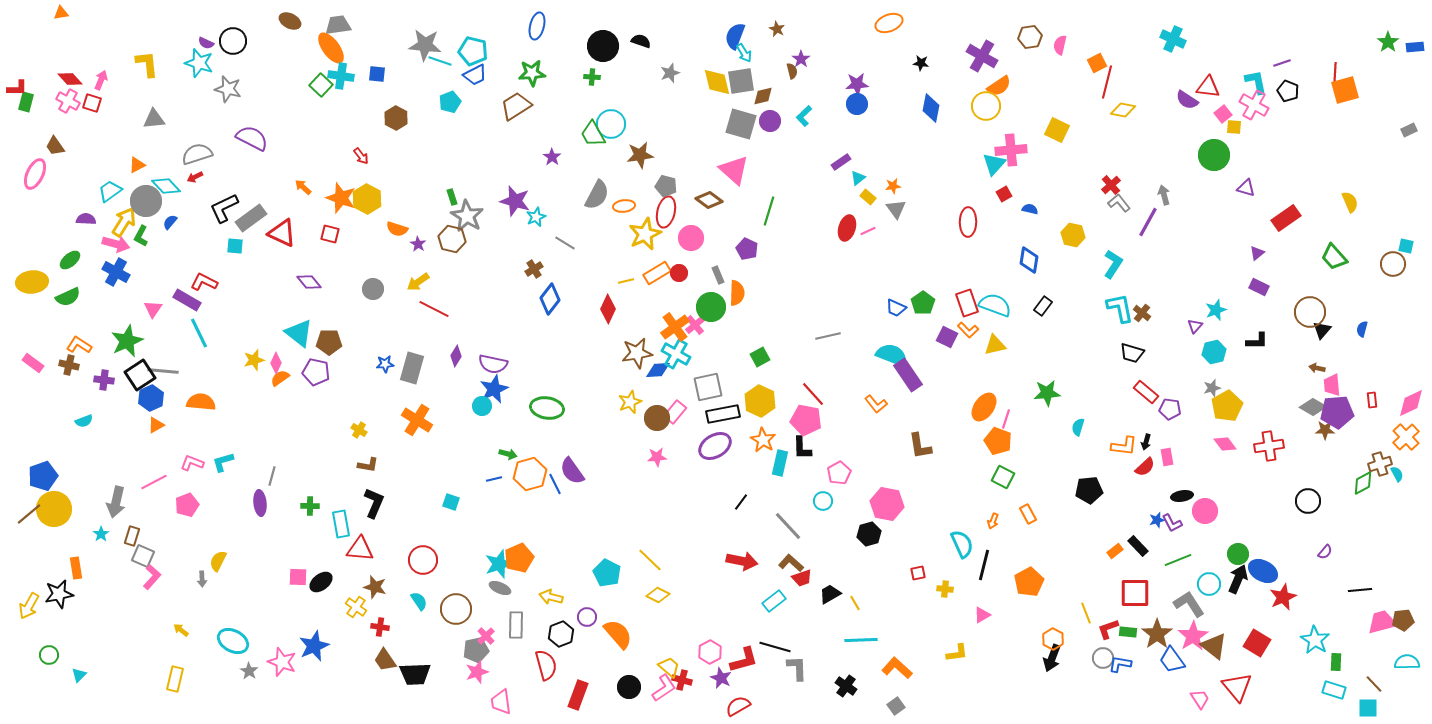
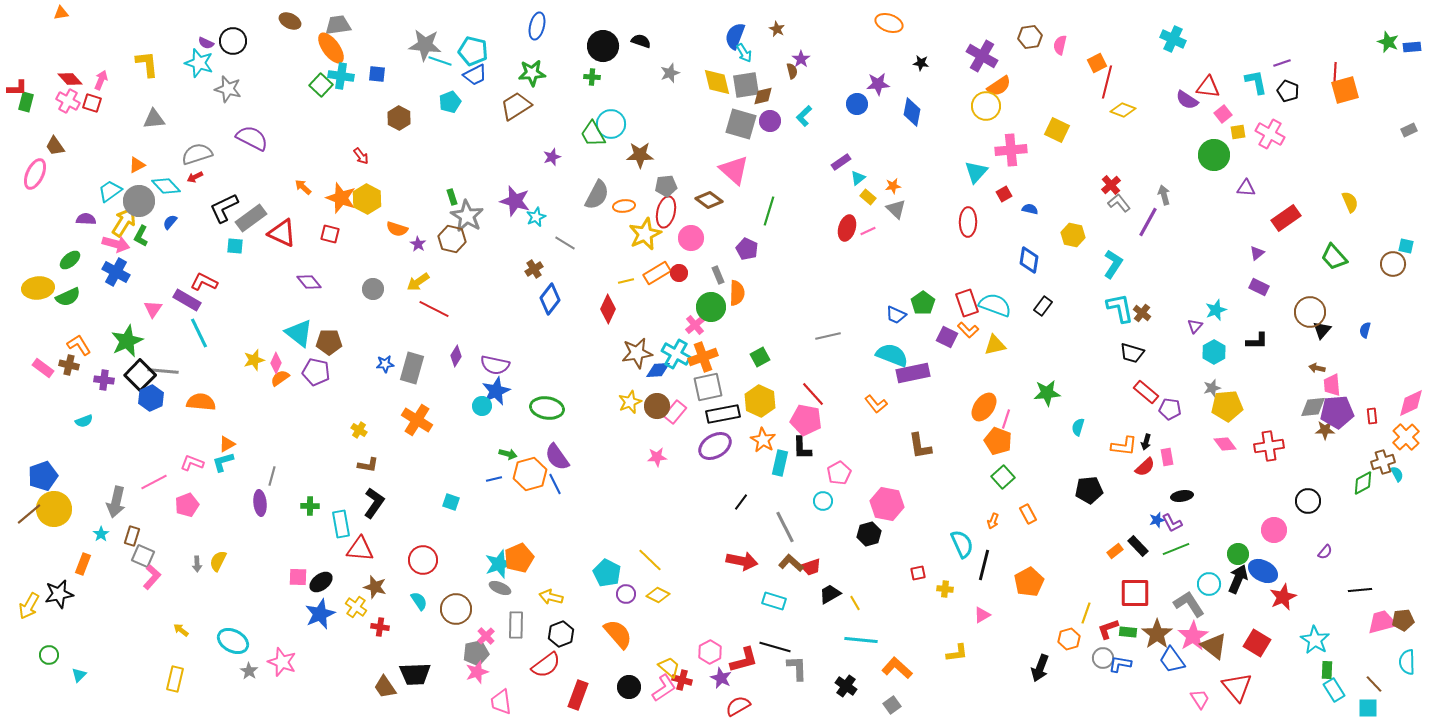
orange ellipse at (889, 23): rotated 40 degrees clockwise
green star at (1388, 42): rotated 15 degrees counterclockwise
blue rectangle at (1415, 47): moved 3 px left
gray square at (741, 81): moved 5 px right, 4 px down
purple star at (857, 84): moved 21 px right
pink cross at (1254, 105): moved 16 px right, 29 px down
blue diamond at (931, 108): moved 19 px left, 4 px down
yellow diamond at (1123, 110): rotated 10 degrees clockwise
brown hexagon at (396, 118): moved 3 px right
yellow square at (1234, 127): moved 4 px right, 5 px down; rotated 14 degrees counterclockwise
brown star at (640, 155): rotated 8 degrees clockwise
purple star at (552, 157): rotated 18 degrees clockwise
cyan triangle at (994, 164): moved 18 px left, 8 px down
gray pentagon at (666, 186): rotated 20 degrees counterclockwise
purple triangle at (1246, 188): rotated 12 degrees counterclockwise
gray circle at (146, 201): moved 7 px left
gray triangle at (896, 209): rotated 10 degrees counterclockwise
yellow ellipse at (32, 282): moved 6 px right, 6 px down
blue trapezoid at (896, 308): moved 7 px down
orange cross at (675, 327): moved 28 px right, 30 px down; rotated 16 degrees clockwise
blue semicircle at (1362, 329): moved 3 px right, 1 px down
orange L-shape at (79, 345): rotated 25 degrees clockwise
cyan hexagon at (1214, 352): rotated 15 degrees counterclockwise
pink rectangle at (33, 363): moved 10 px right, 5 px down
purple semicircle at (493, 364): moved 2 px right, 1 px down
black square at (140, 375): rotated 12 degrees counterclockwise
purple rectangle at (908, 375): moved 5 px right, 2 px up; rotated 68 degrees counterclockwise
blue star at (494, 389): moved 2 px right, 2 px down
red rectangle at (1372, 400): moved 16 px down
yellow pentagon at (1227, 406): rotated 24 degrees clockwise
gray diamond at (1313, 407): rotated 36 degrees counterclockwise
brown circle at (657, 418): moved 12 px up
orange triangle at (156, 425): moved 71 px right, 19 px down
brown cross at (1380, 464): moved 3 px right, 2 px up
purple semicircle at (572, 471): moved 15 px left, 14 px up
green square at (1003, 477): rotated 20 degrees clockwise
black L-shape at (374, 503): rotated 12 degrees clockwise
pink circle at (1205, 511): moved 69 px right, 19 px down
gray line at (788, 526): moved 3 px left, 1 px down; rotated 16 degrees clockwise
green line at (1178, 560): moved 2 px left, 11 px up
orange rectangle at (76, 568): moved 7 px right, 4 px up; rotated 30 degrees clockwise
red trapezoid at (802, 578): moved 9 px right, 11 px up
gray arrow at (202, 579): moved 5 px left, 15 px up
cyan rectangle at (774, 601): rotated 55 degrees clockwise
yellow line at (1086, 613): rotated 40 degrees clockwise
purple circle at (587, 617): moved 39 px right, 23 px up
orange hexagon at (1053, 639): moved 16 px right; rotated 15 degrees clockwise
cyan line at (861, 640): rotated 8 degrees clockwise
blue star at (314, 646): moved 6 px right, 32 px up
gray pentagon at (476, 650): moved 3 px down
black arrow at (1052, 658): moved 12 px left, 10 px down
brown trapezoid at (385, 660): moved 27 px down
green rectangle at (1336, 662): moved 9 px left, 8 px down
cyan semicircle at (1407, 662): rotated 90 degrees counterclockwise
red semicircle at (546, 665): rotated 68 degrees clockwise
cyan rectangle at (1334, 690): rotated 40 degrees clockwise
gray square at (896, 706): moved 4 px left, 1 px up
